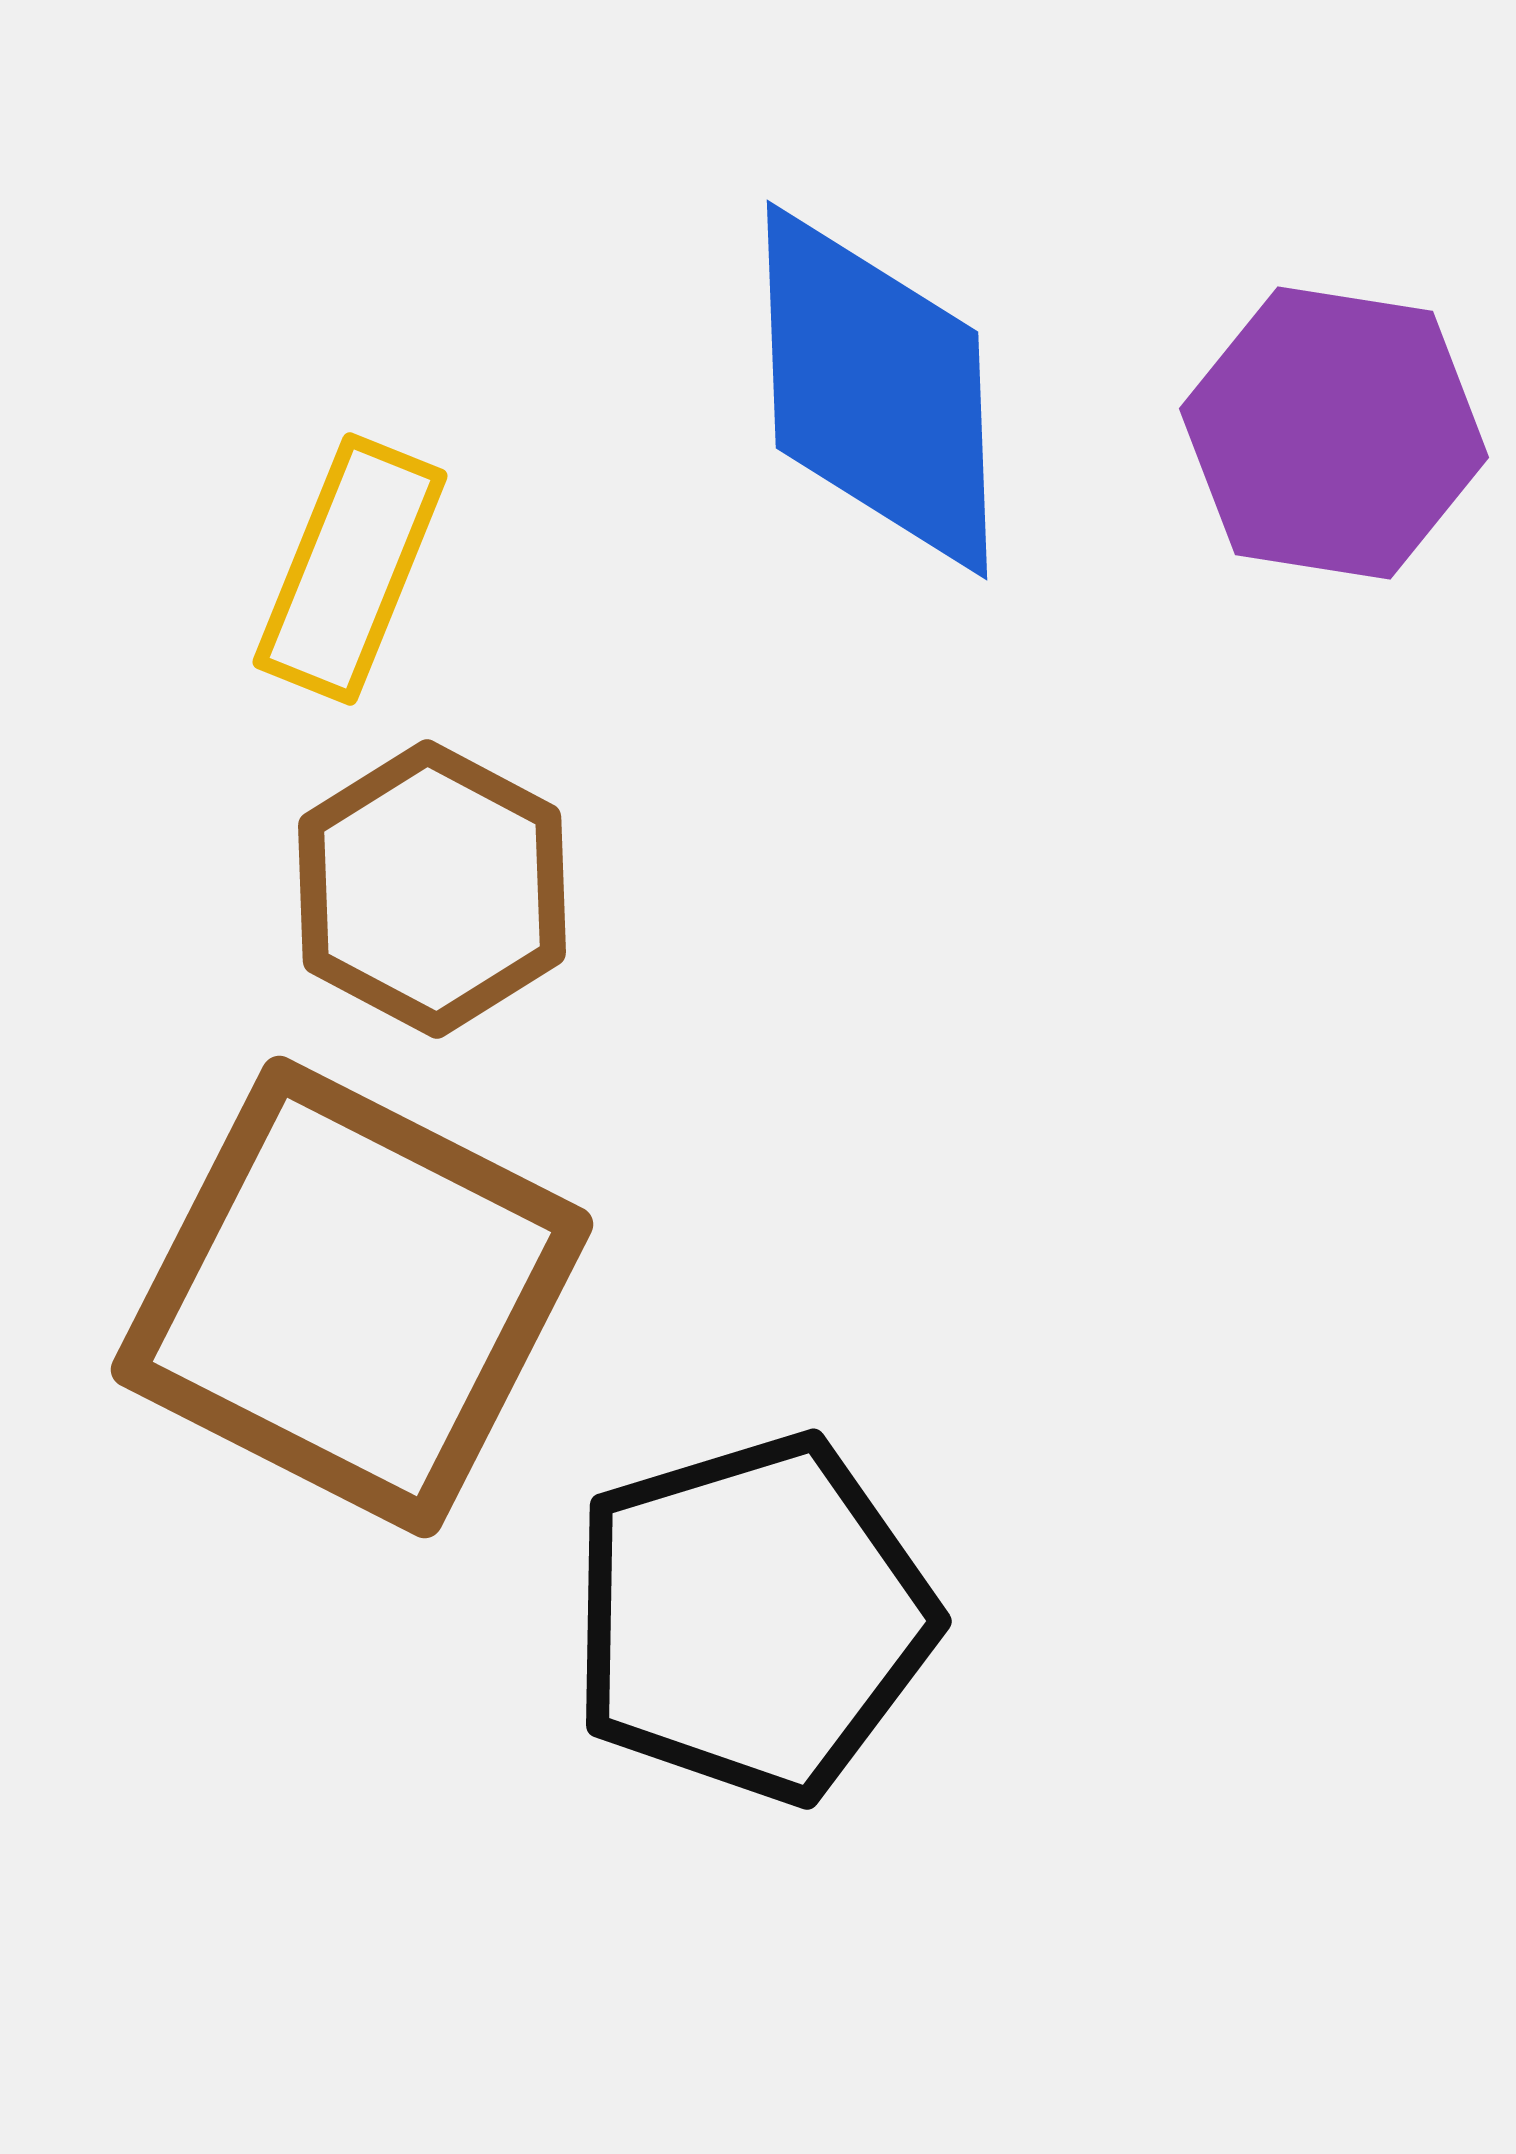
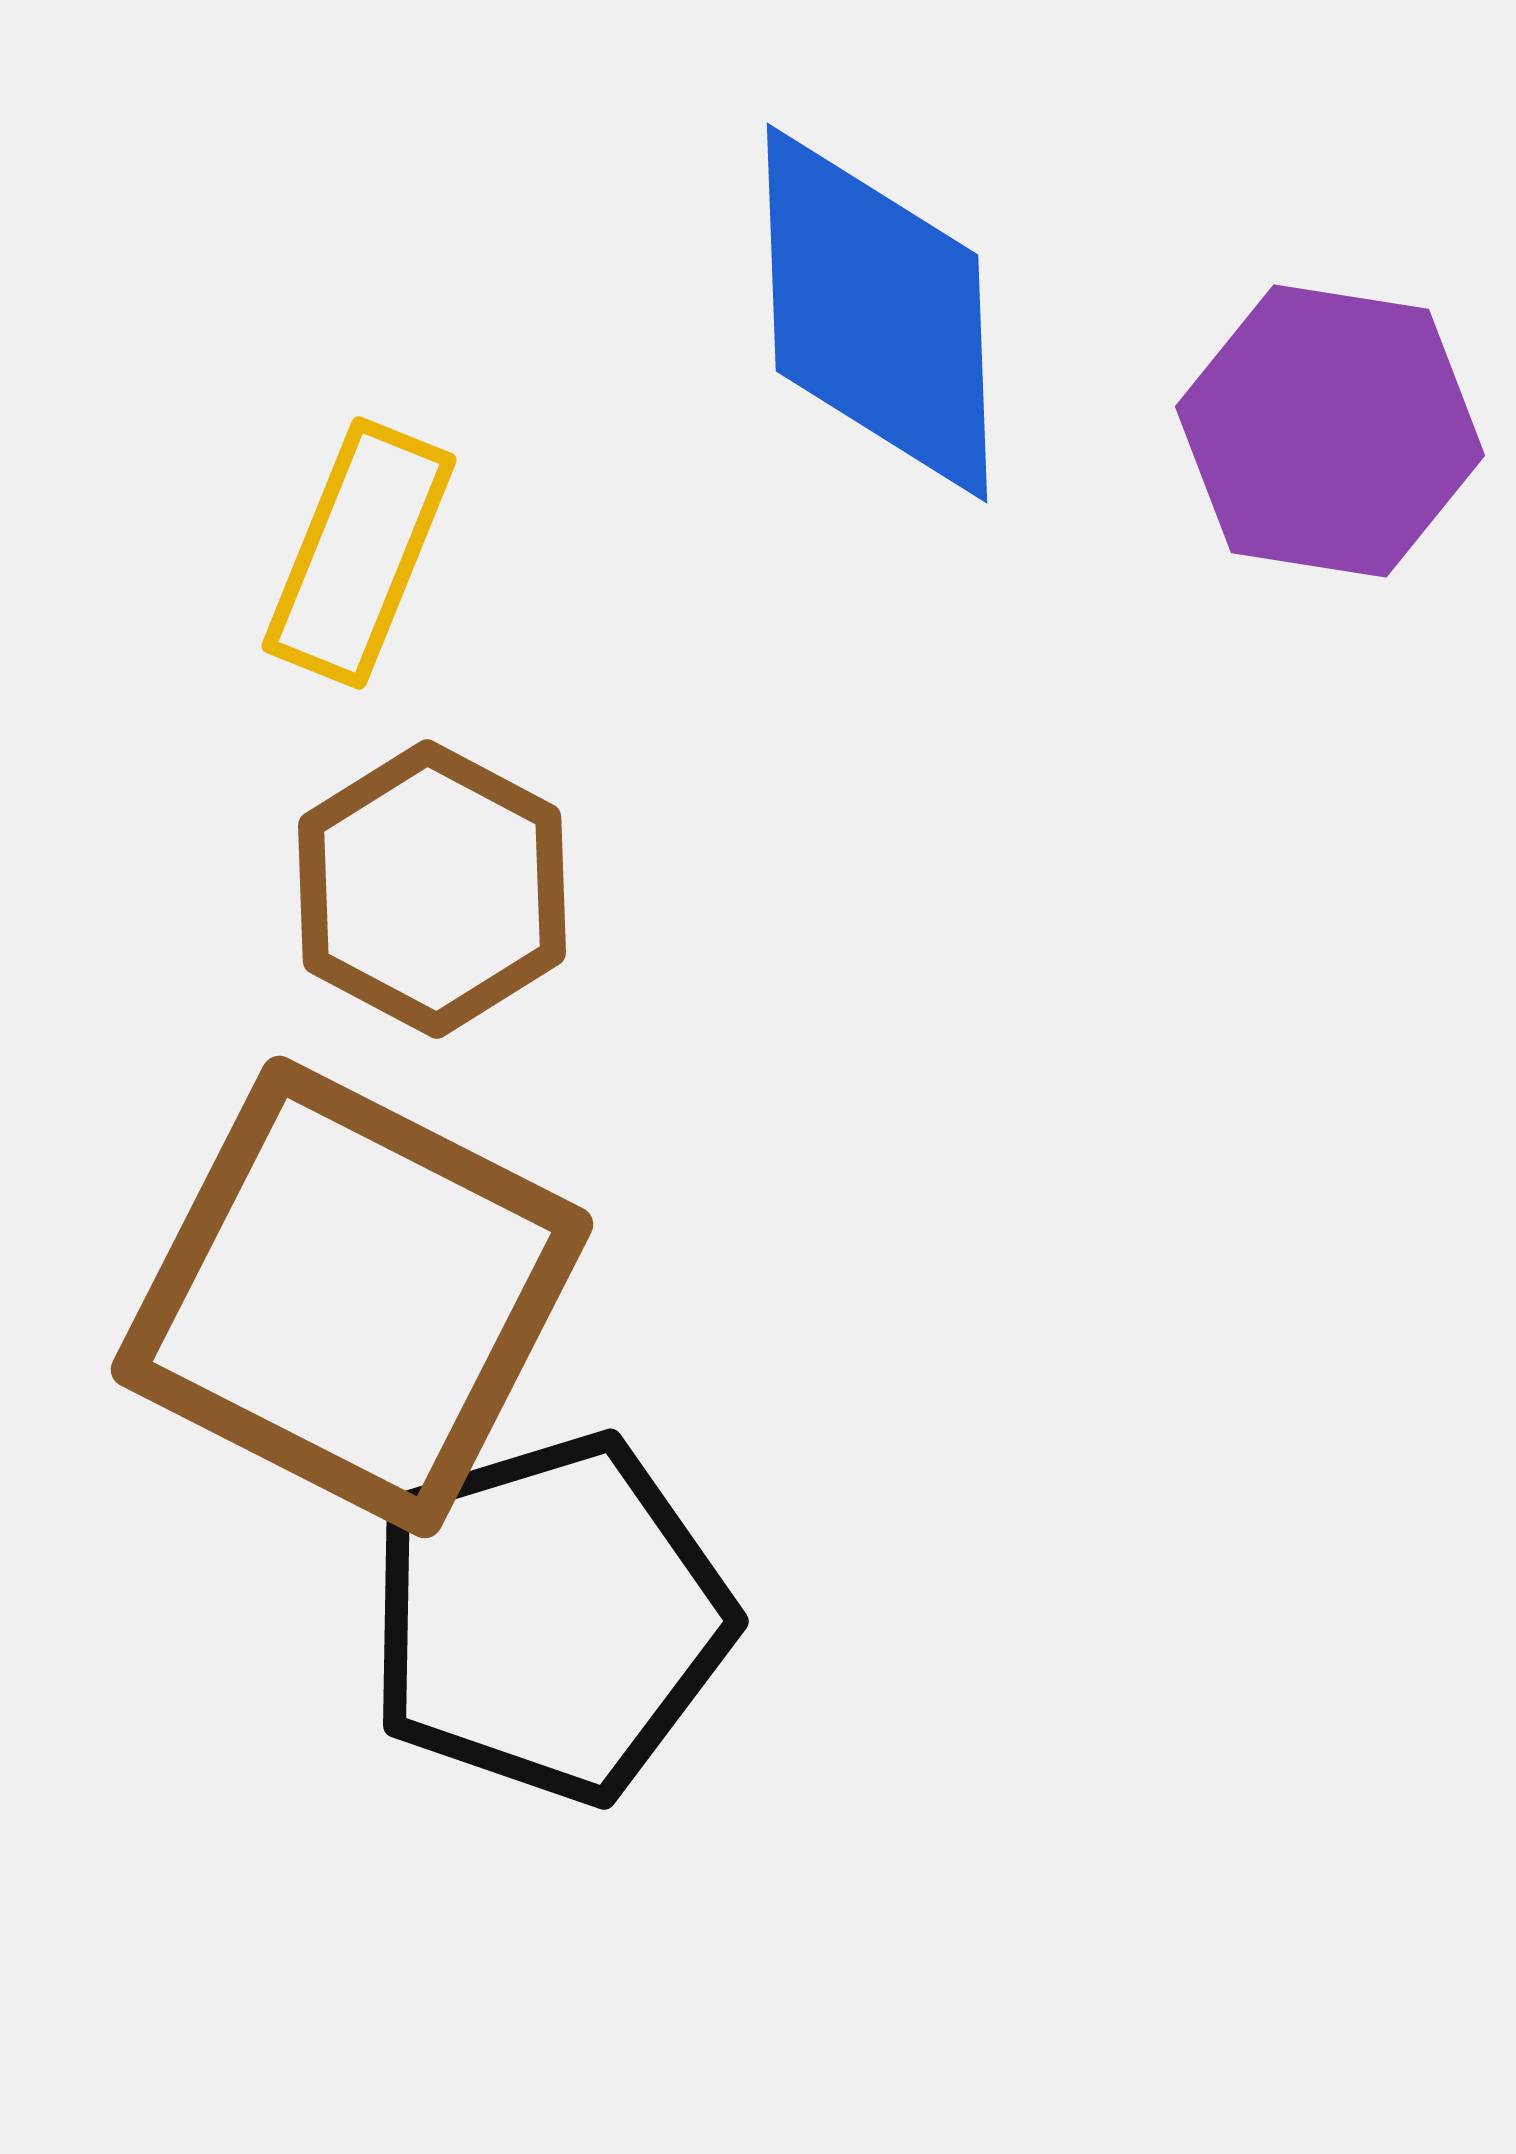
blue diamond: moved 77 px up
purple hexagon: moved 4 px left, 2 px up
yellow rectangle: moved 9 px right, 16 px up
black pentagon: moved 203 px left
